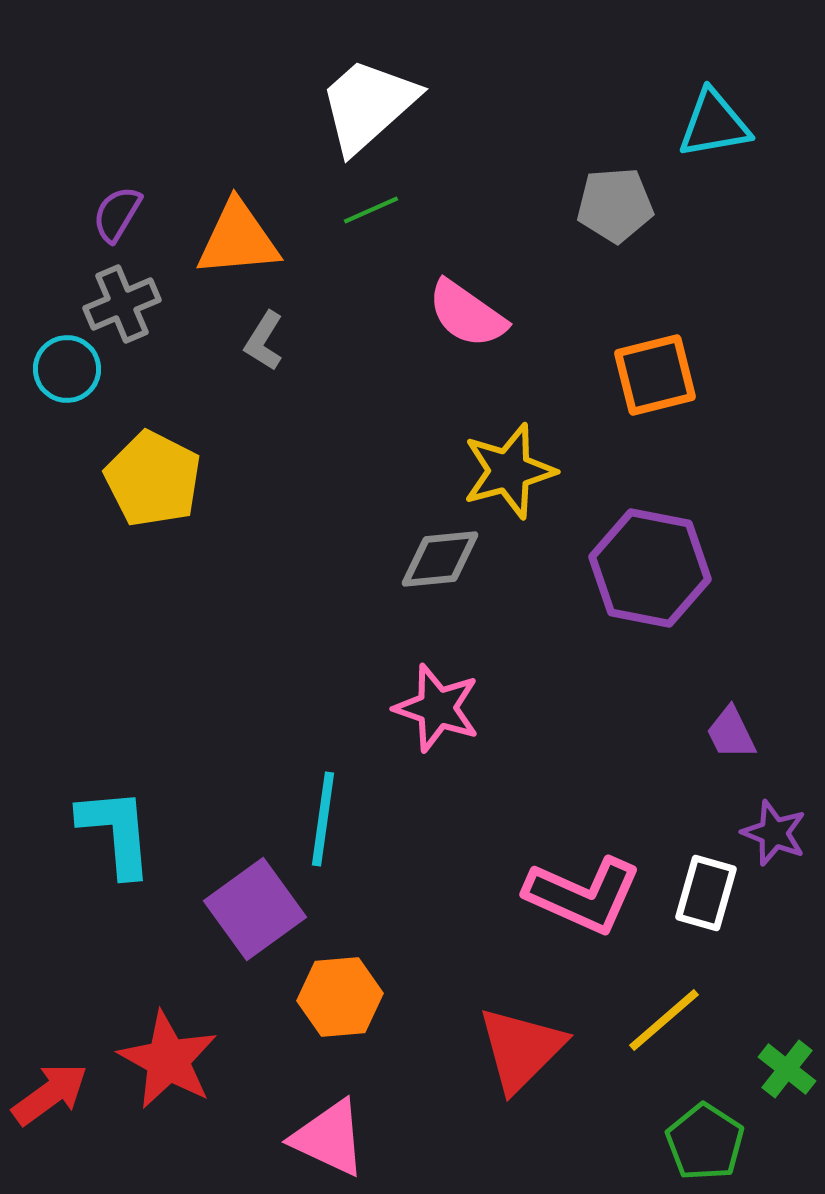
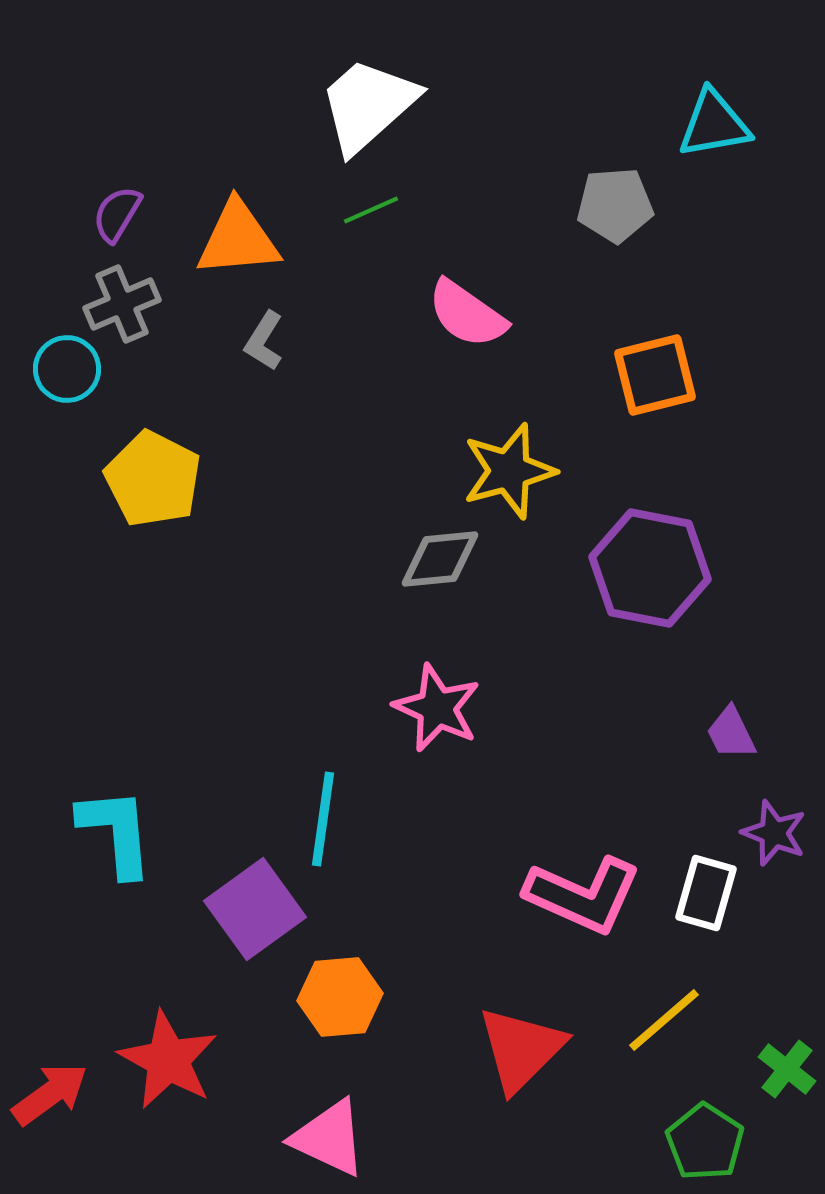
pink star: rotated 6 degrees clockwise
